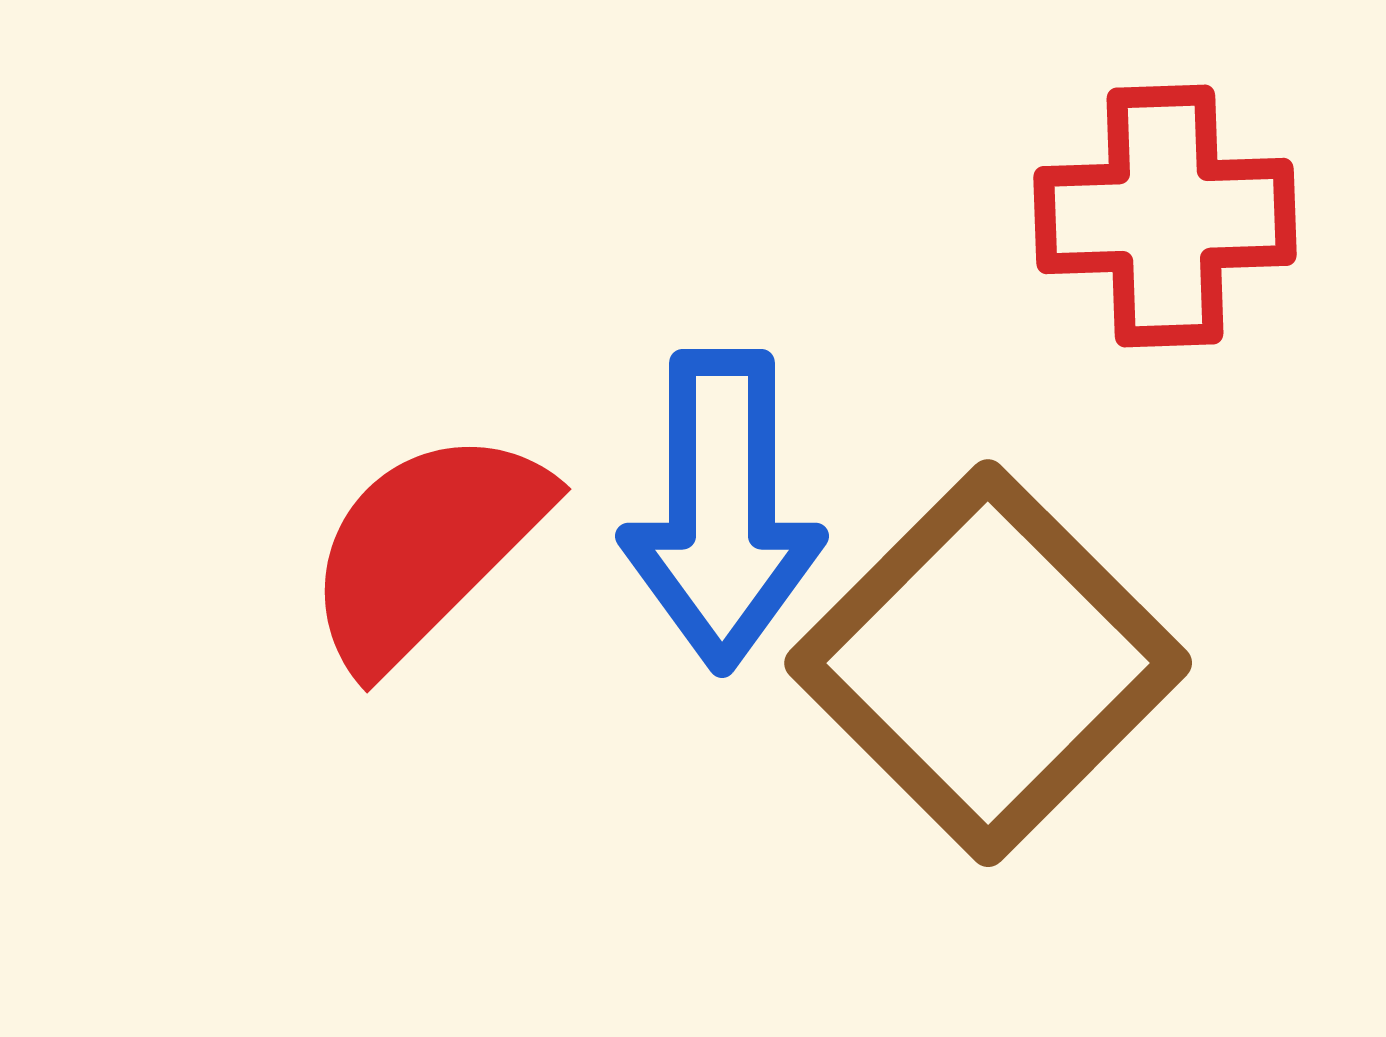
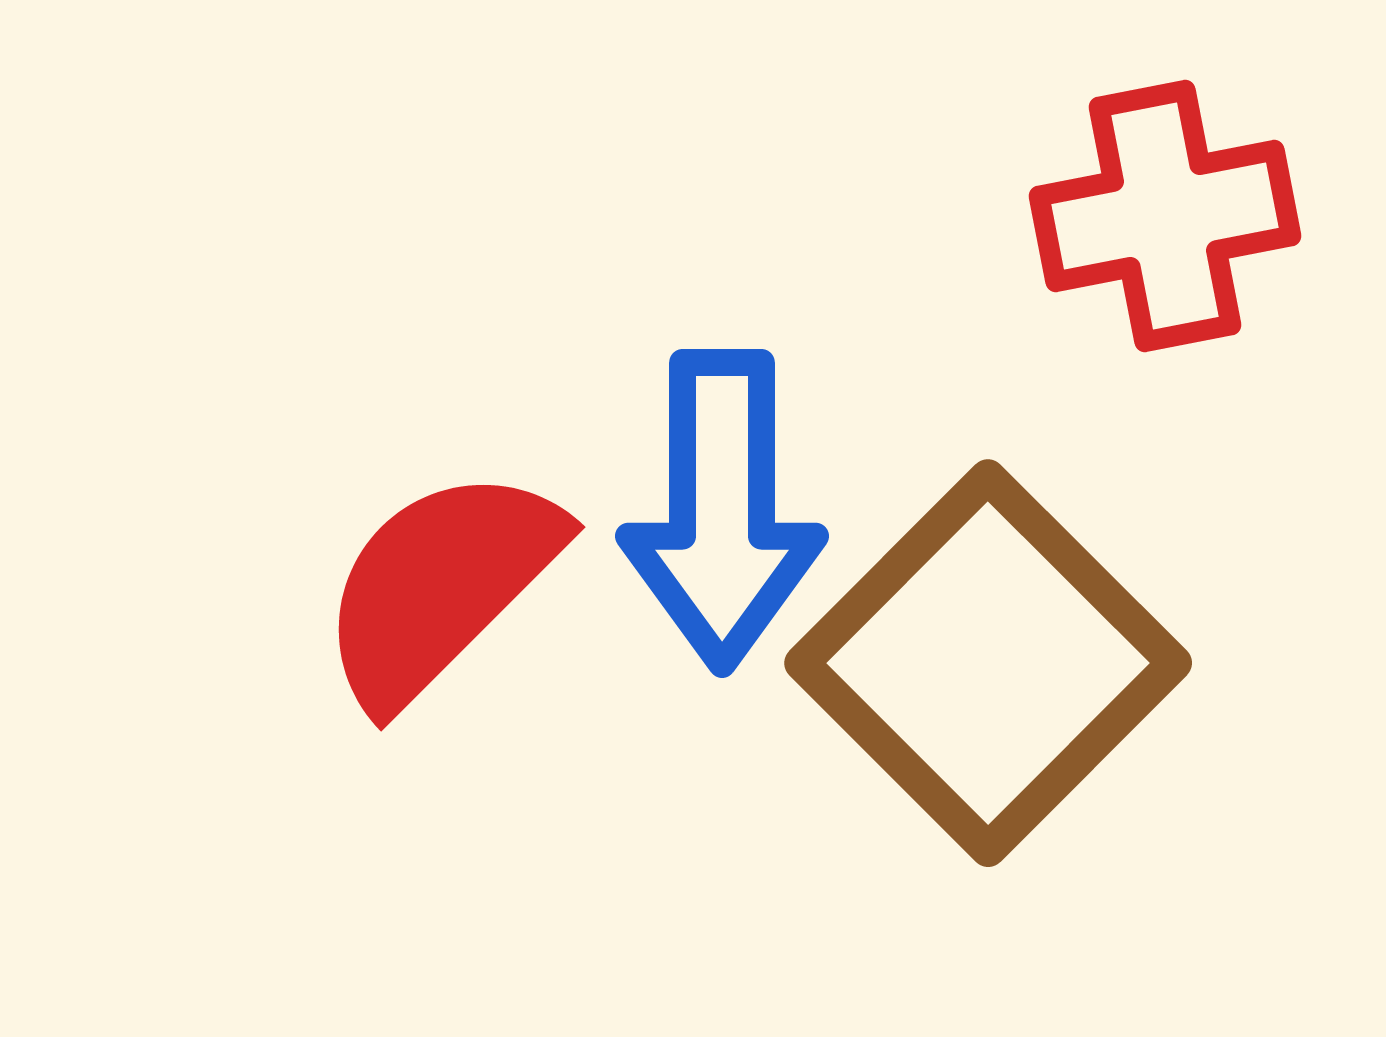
red cross: rotated 9 degrees counterclockwise
red semicircle: moved 14 px right, 38 px down
